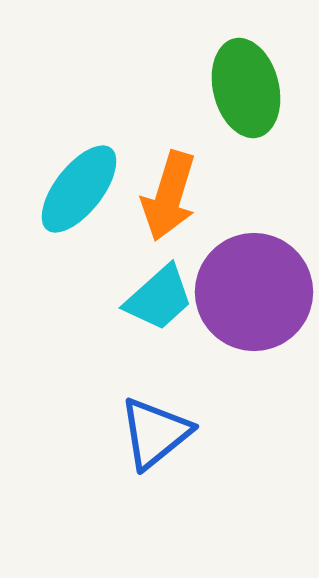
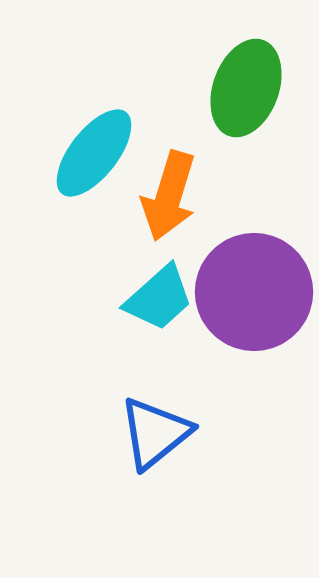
green ellipse: rotated 34 degrees clockwise
cyan ellipse: moved 15 px right, 36 px up
